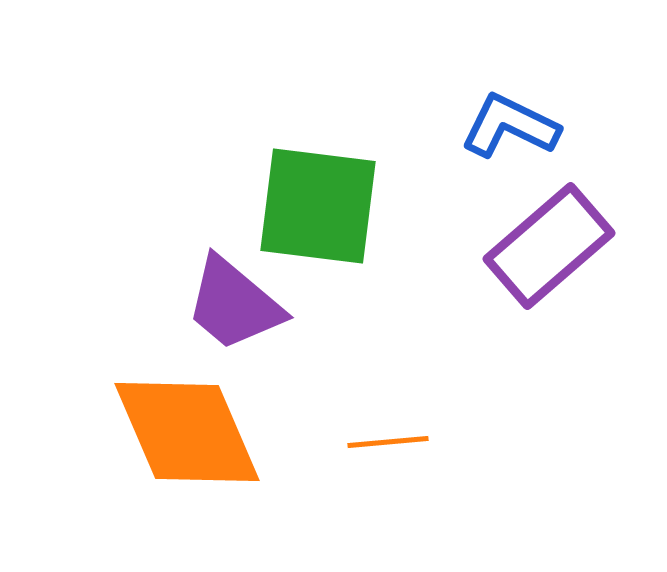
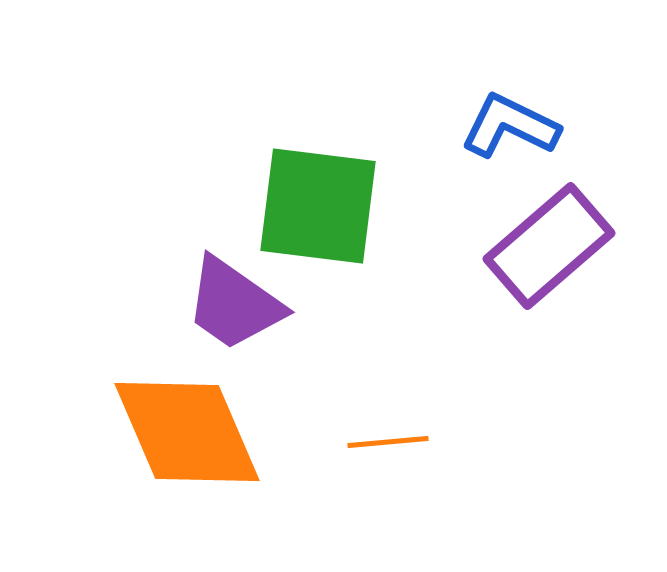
purple trapezoid: rotated 5 degrees counterclockwise
